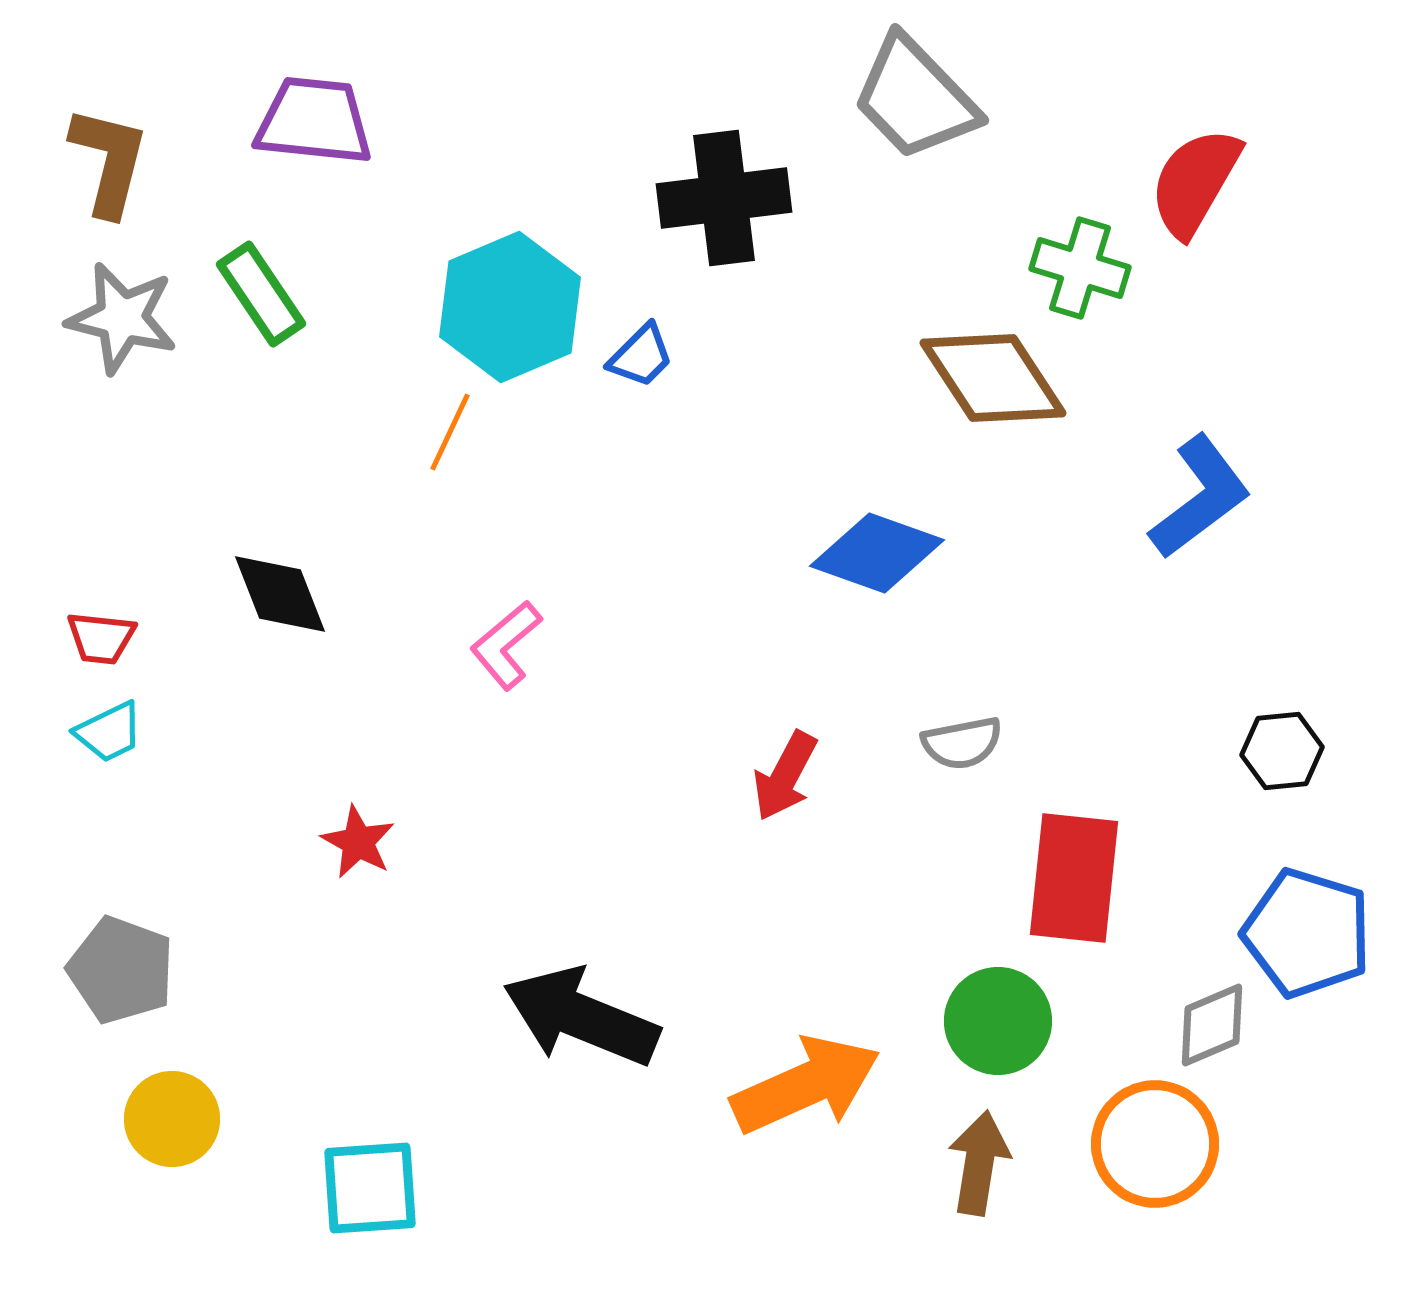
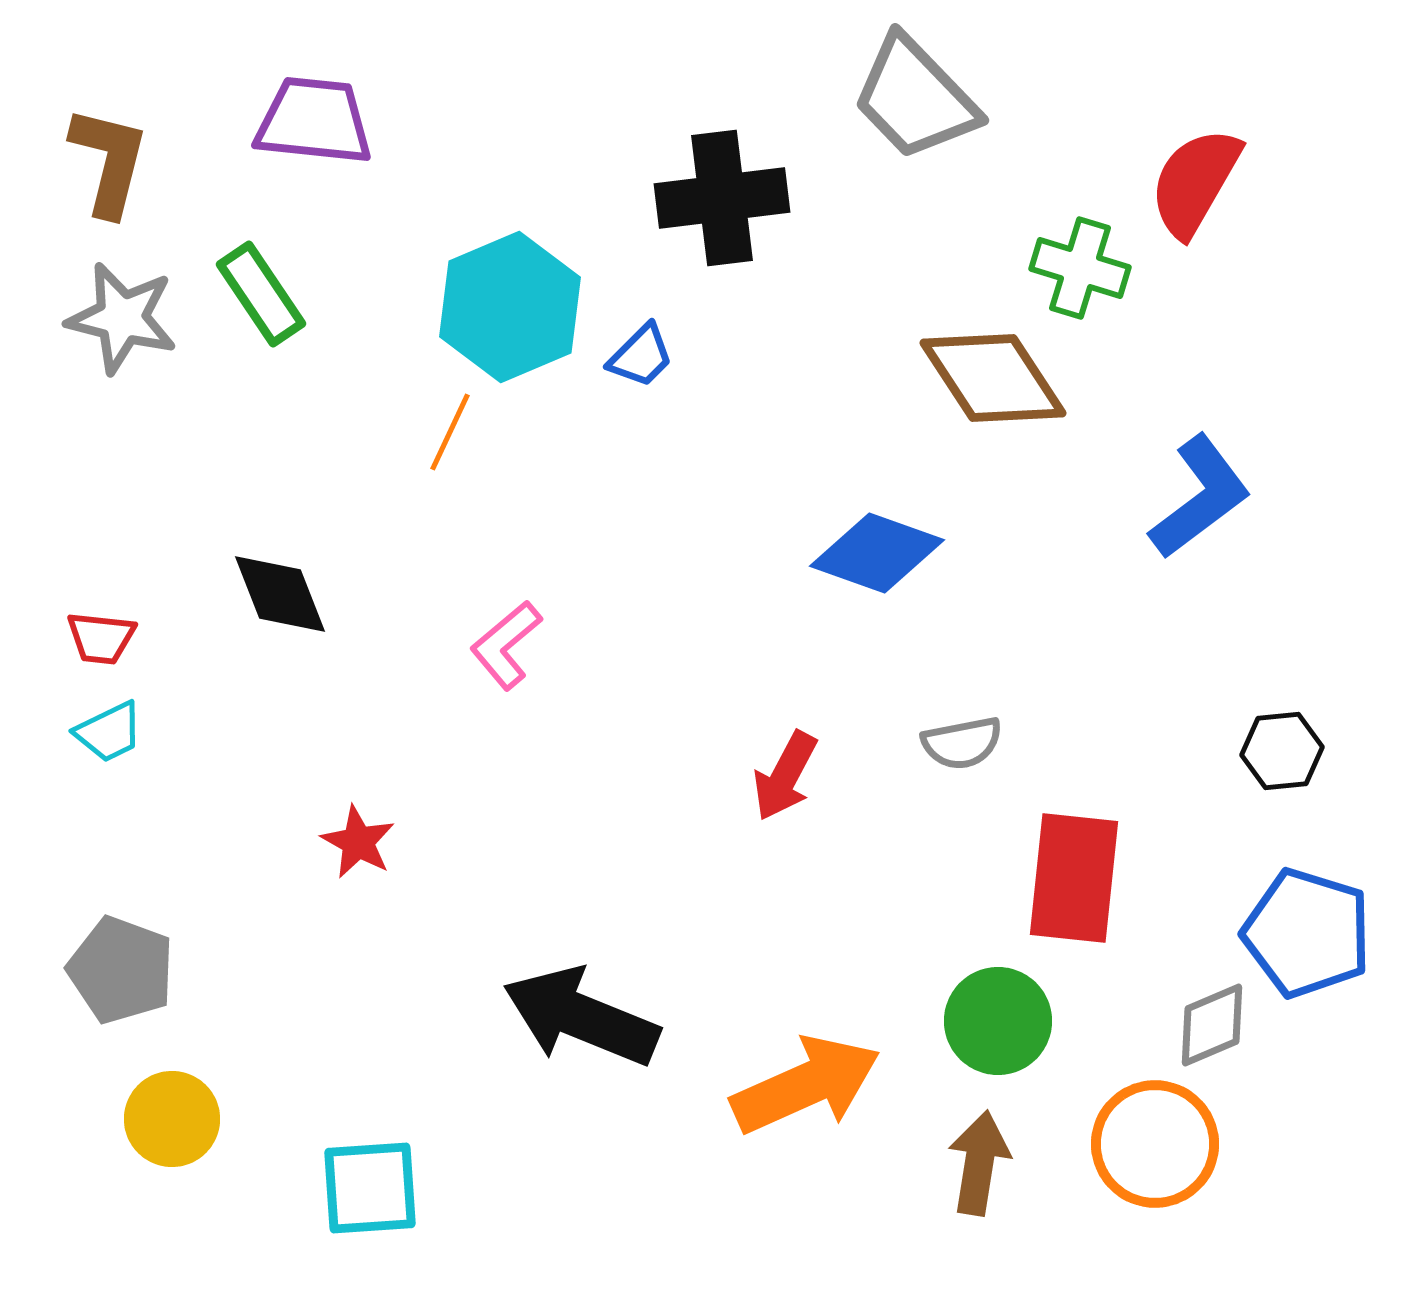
black cross: moved 2 px left
